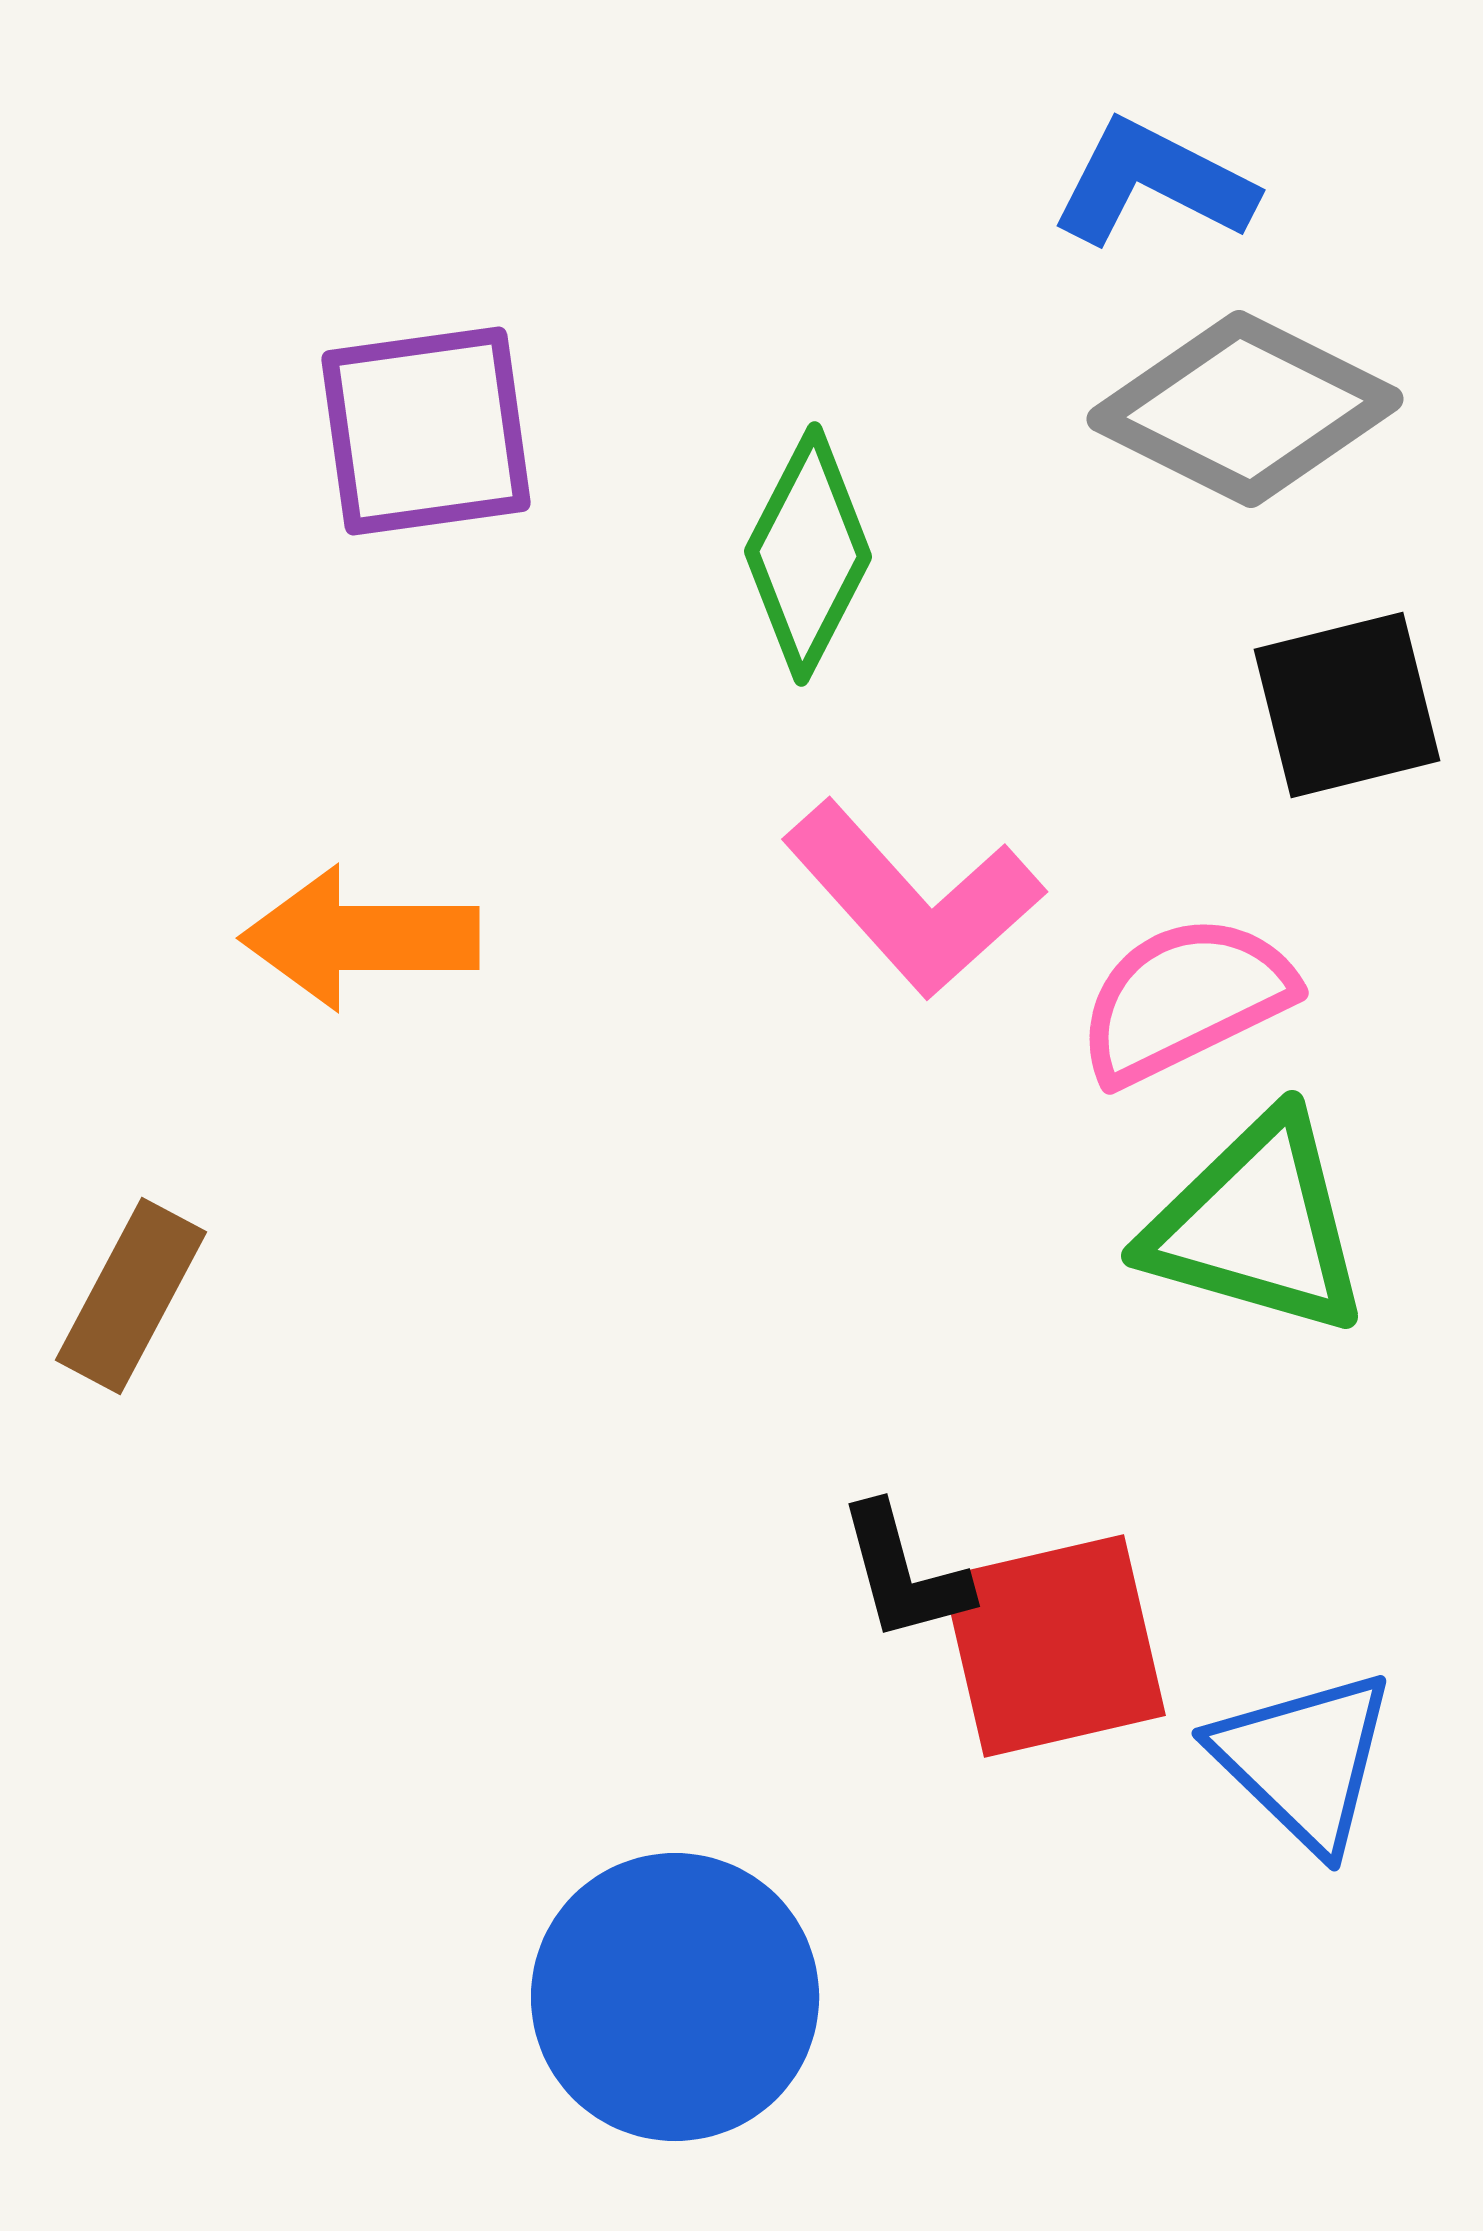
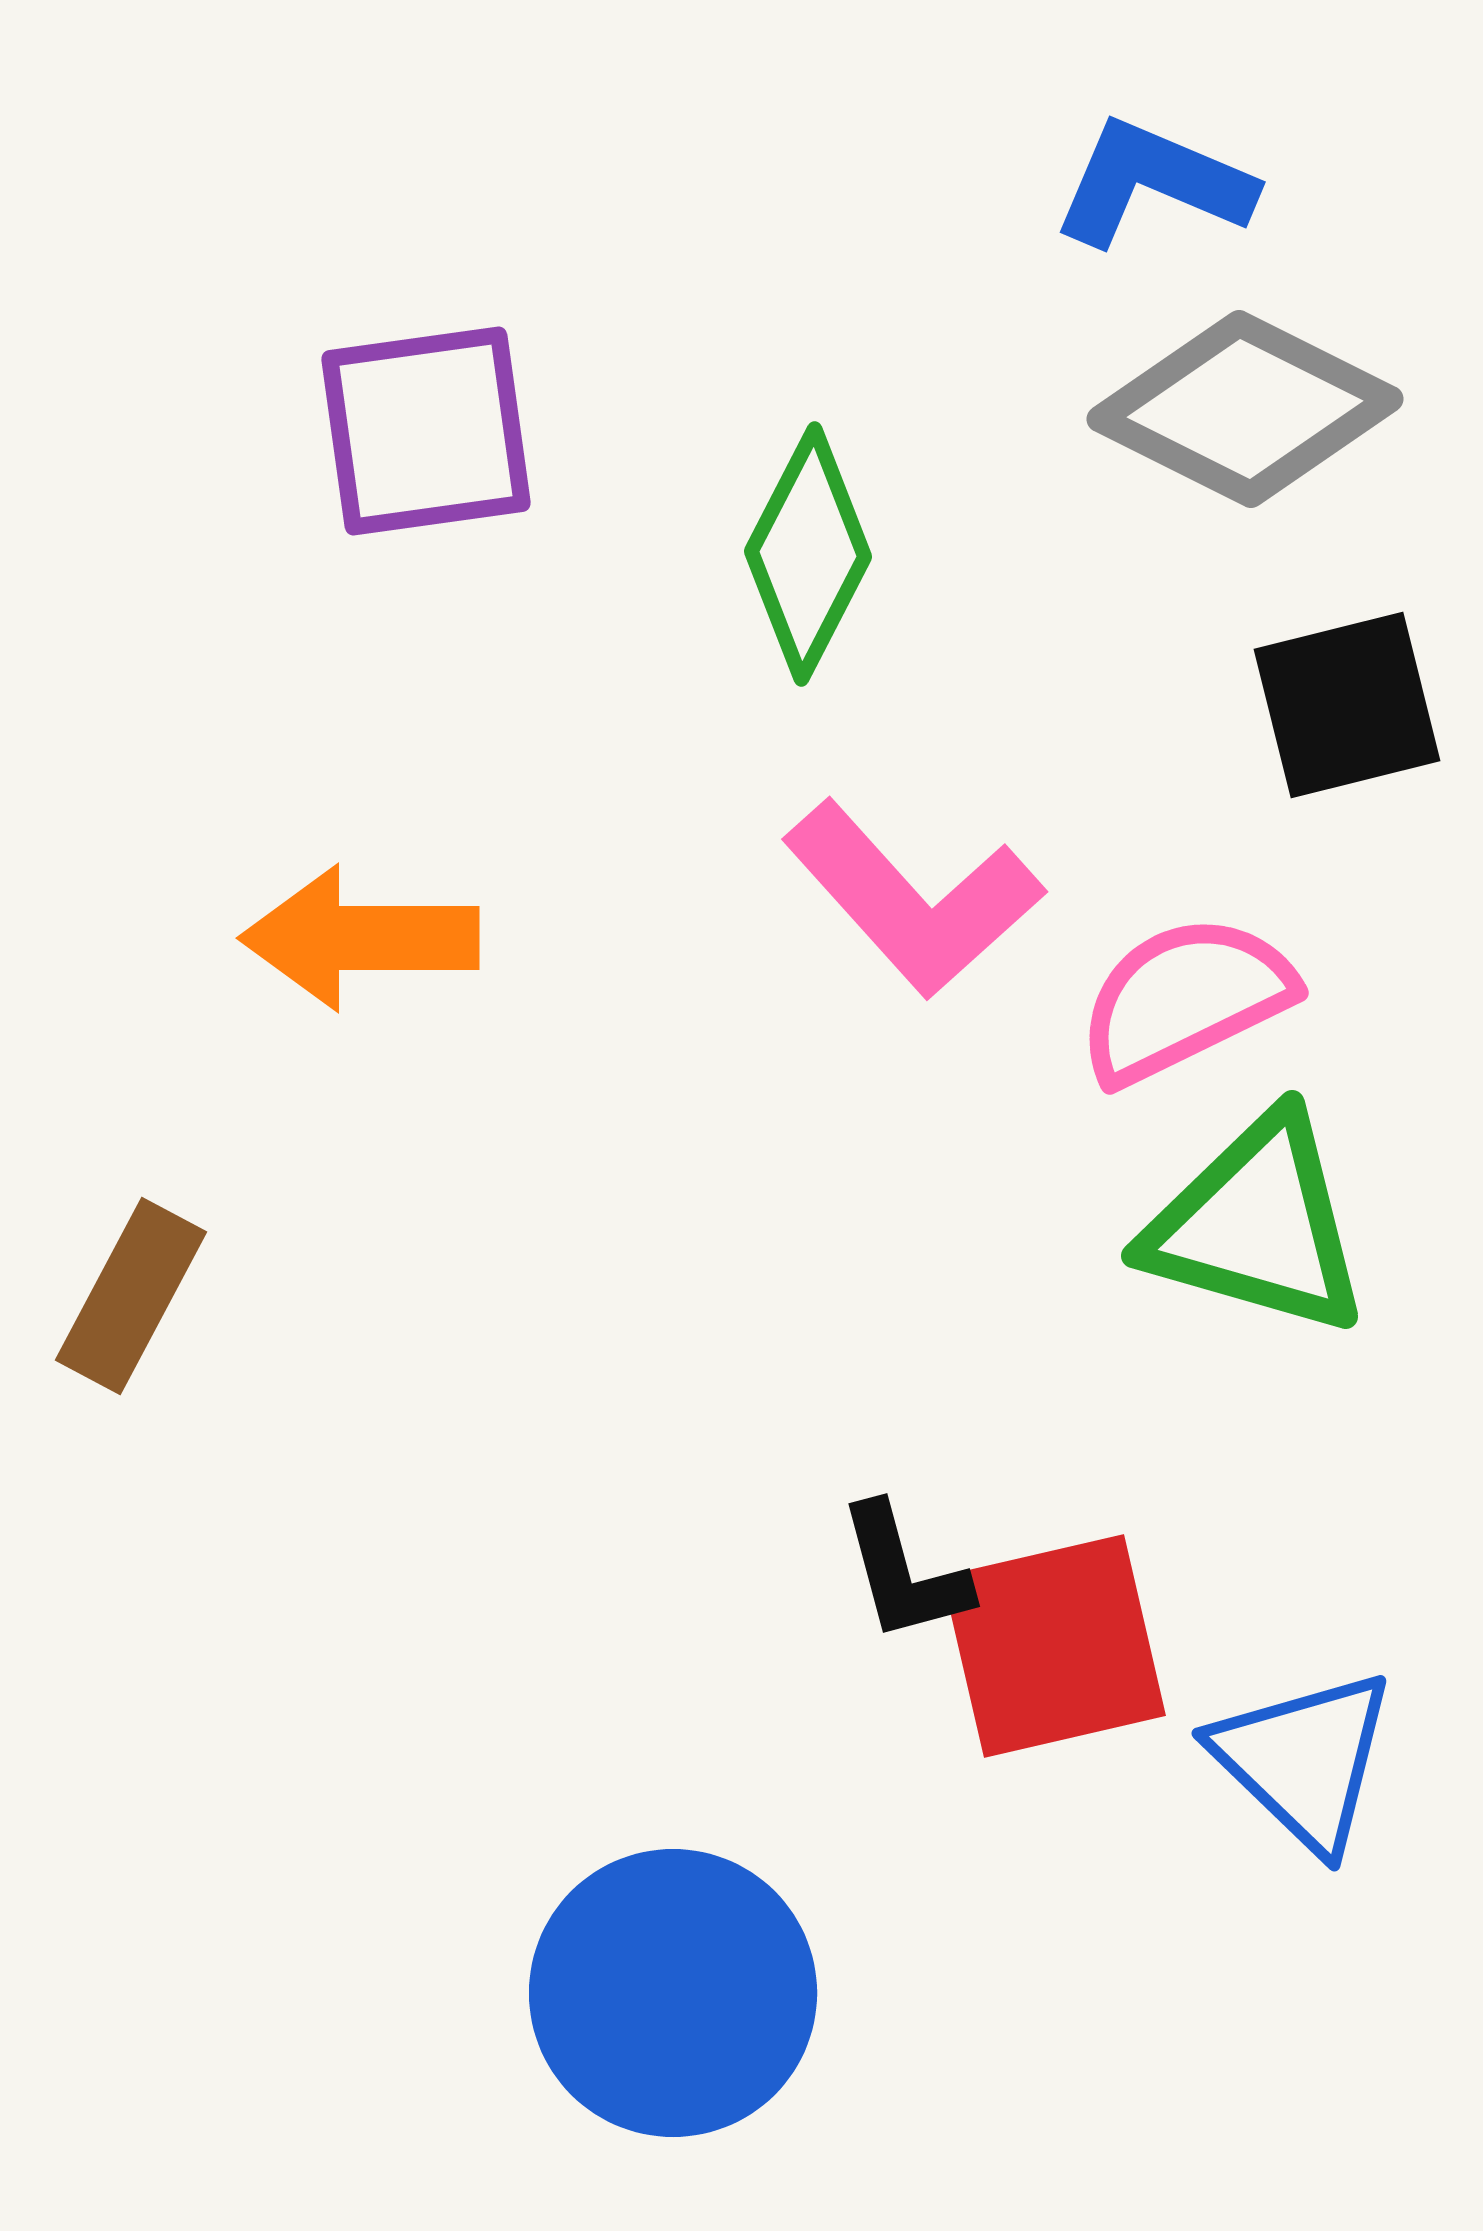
blue L-shape: rotated 4 degrees counterclockwise
blue circle: moved 2 px left, 4 px up
